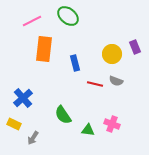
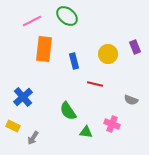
green ellipse: moved 1 px left
yellow circle: moved 4 px left
blue rectangle: moved 1 px left, 2 px up
gray semicircle: moved 15 px right, 19 px down
blue cross: moved 1 px up
green semicircle: moved 5 px right, 4 px up
yellow rectangle: moved 1 px left, 2 px down
green triangle: moved 2 px left, 2 px down
